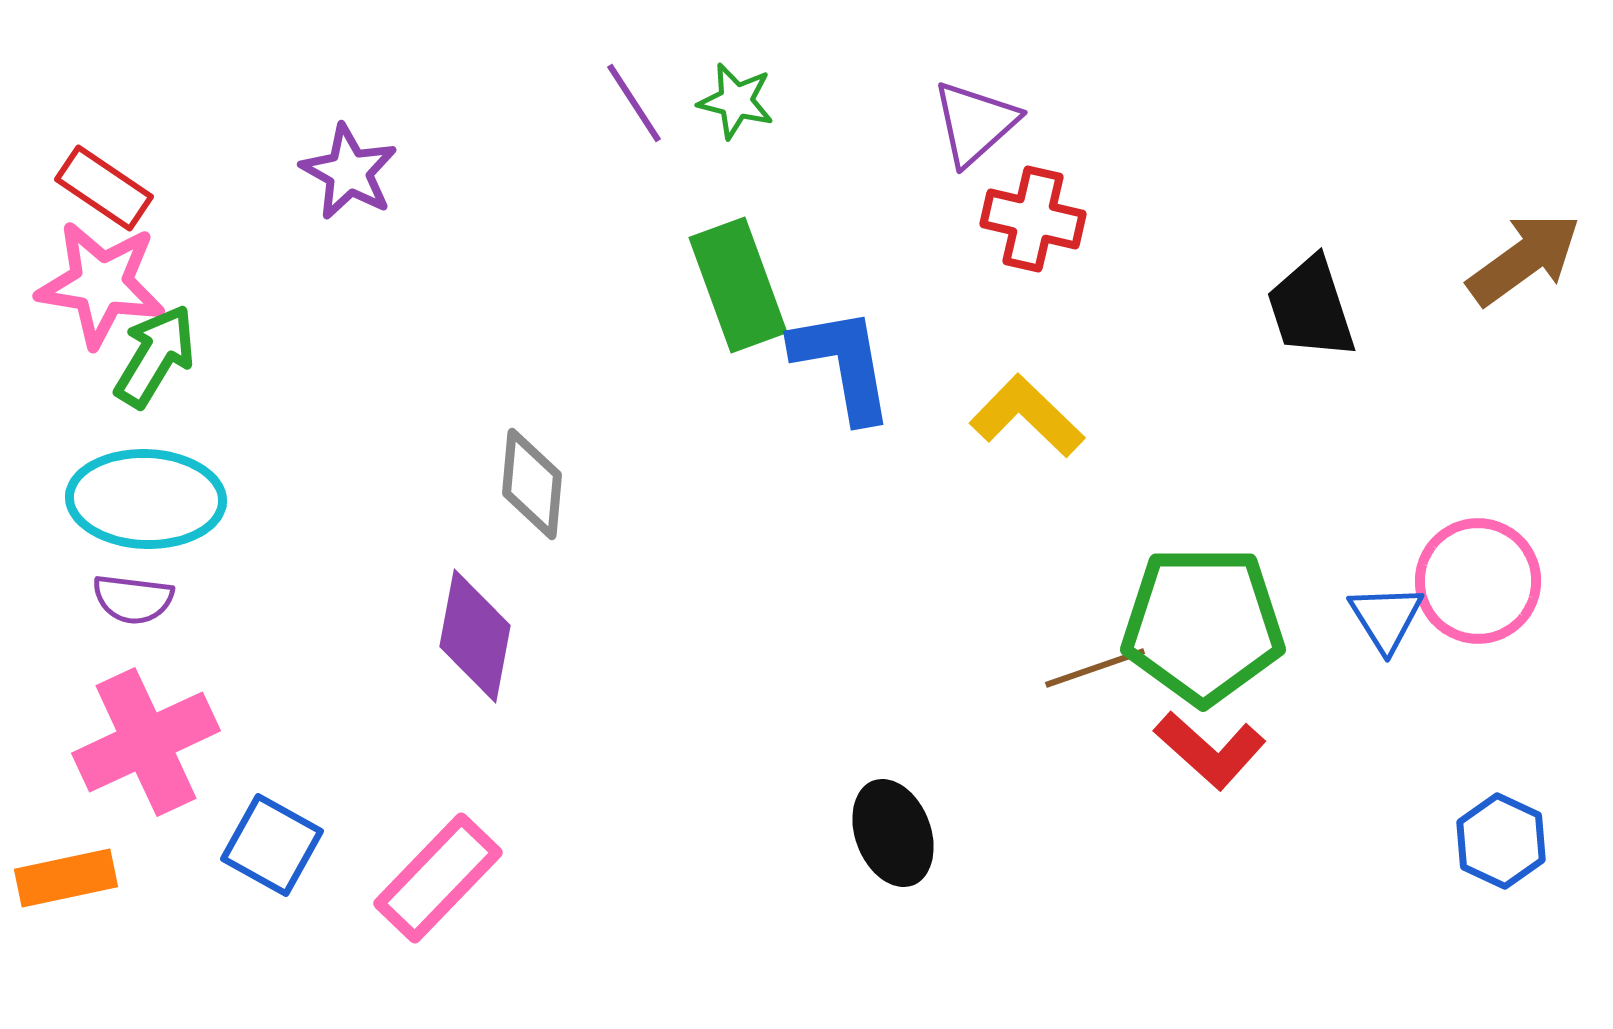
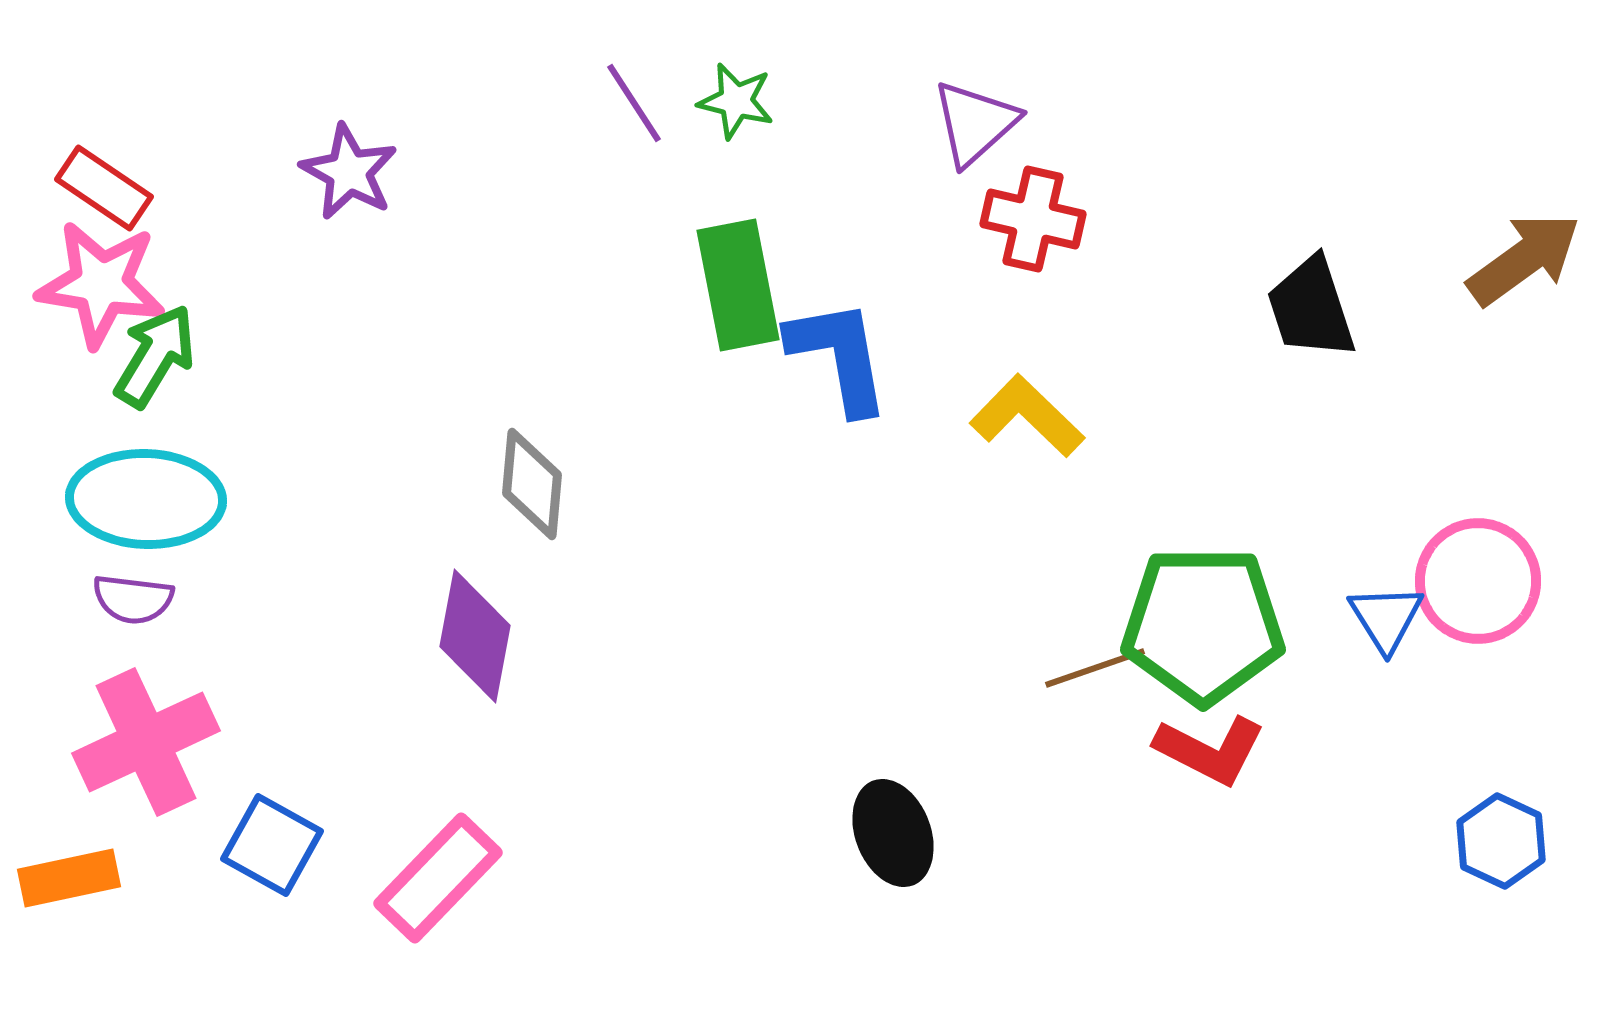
green rectangle: rotated 9 degrees clockwise
blue L-shape: moved 4 px left, 8 px up
red L-shape: rotated 15 degrees counterclockwise
orange rectangle: moved 3 px right
